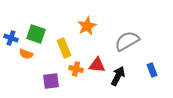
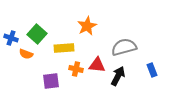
green square: moved 1 px right; rotated 24 degrees clockwise
gray semicircle: moved 3 px left, 6 px down; rotated 15 degrees clockwise
yellow rectangle: rotated 72 degrees counterclockwise
